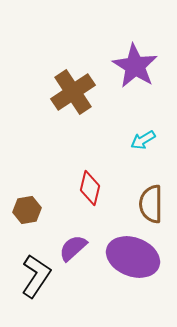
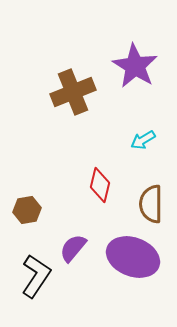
brown cross: rotated 12 degrees clockwise
red diamond: moved 10 px right, 3 px up
purple semicircle: rotated 8 degrees counterclockwise
